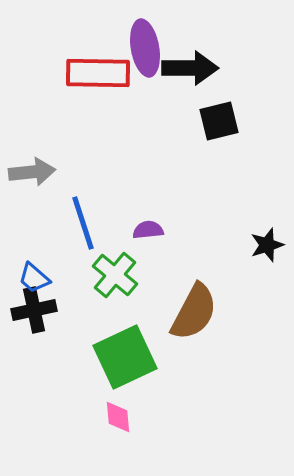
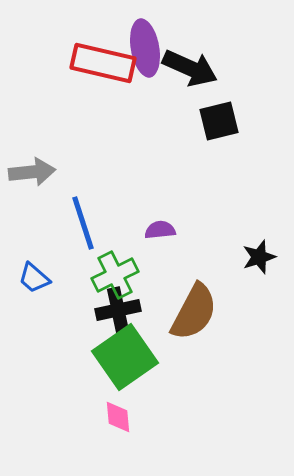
black arrow: rotated 24 degrees clockwise
red rectangle: moved 5 px right, 10 px up; rotated 12 degrees clockwise
purple semicircle: moved 12 px right
black star: moved 8 px left, 12 px down
green cross: rotated 24 degrees clockwise
black cross: moved 84 px right
green square: rotated 10 degrees counterclockwise
